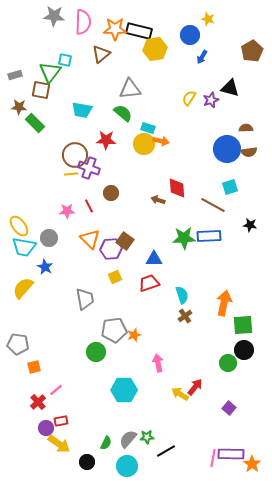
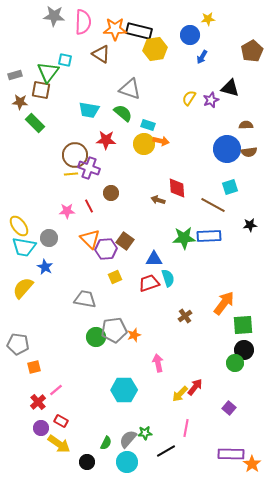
yellow star at (208, 19): rotated 24 degrees counterclockwise
brown triangle at (101, 54): rotated 48 degrees counterclockwise
green triangle at (50, 72): moved 2 px left
gray triangle at (130, 89): rotated 25 degrees clockwise
brown star at (19, 107): moved 1 px right, 5 px up
cyan trapezoid at (82, 110): moved 7 px right
cyan rectangle at (148, 128): moved 3 px up
brown semicircle at (246, 128): moved 3 px up
black star at (250, 225): rotated 16 degrees counterclockwise
purple hexagon at (111, 249): moved 5 px left
cyan semicircle at (182, 295): moved 14 px left, 17 px up
gray trapezoid at (85, 299): rotated 70 degrees counterclockwise
orange arrow at (224, 303): rotated 25 degrees clockwise
green circle at (96, 352): moved 15 px up
green circle at (228, 363): moved 7 px right
yellow arrow at (180, 394): rotated 78 degrees counterclockwise
red rectangle at (61, 421): rotated 40 degrees clockwise
purple circle at (46, 428): moved 5 px left
green star at (147, 437): moved 2 px left, 4 px up
pink line at (213, 458): moved 27 px left, 30 px up
cyan circle at (127, 466): moved 4 px up
